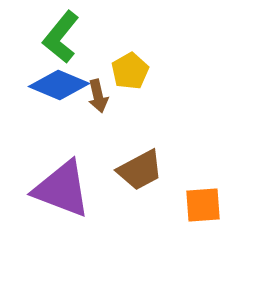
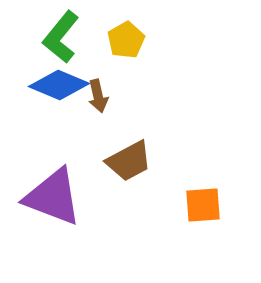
yellow pentagon: moved 4 px left, 31 px up
brown trapezoid: moved 11 px left, 9 px up
purple triangle: moved 9 px left, 8 px down
